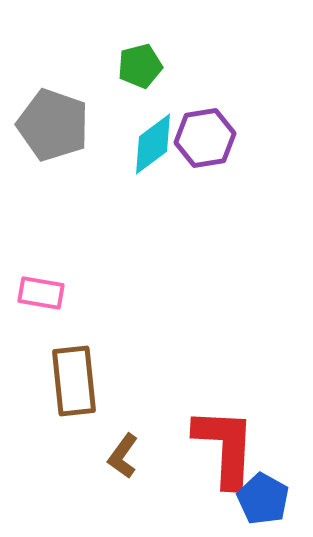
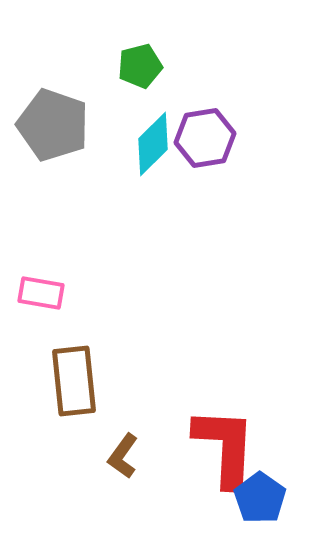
cyan diamond: rotated 8 degrees counterclockwise
blue pentagon: moved 3 px left, 1 px up; rotated 6 degrees clockwise
